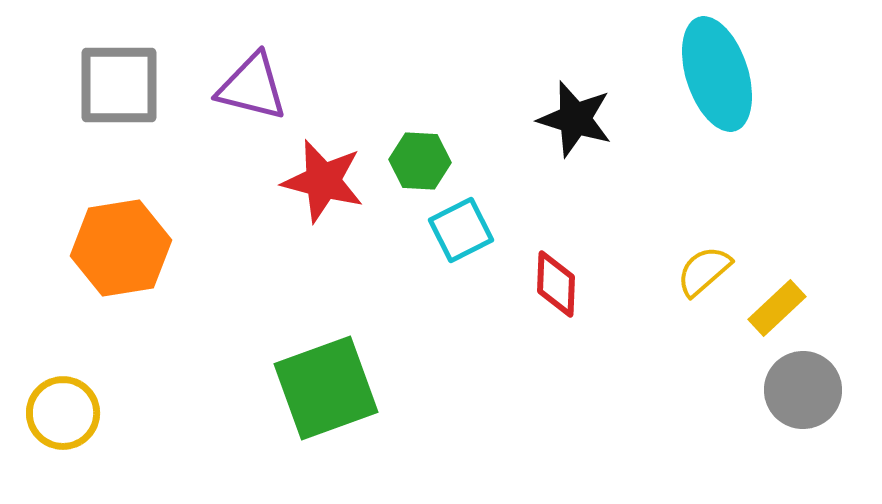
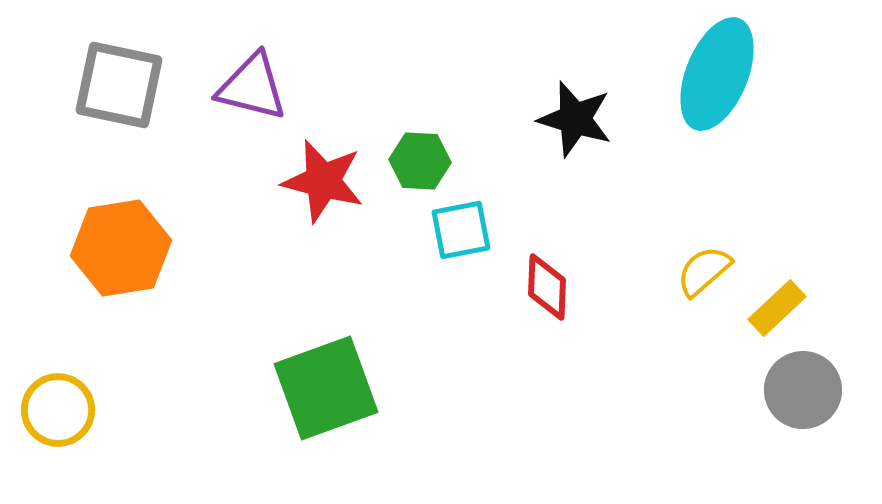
cyan ellipse: rotated 40 degrees clockwise
gray square: rotated 12 degrees clockwise
cyan square: rotated 16 degrees clockwise
red diamond: moved 9 px left, 3 px down
yellow circle: moved 5 px left, 3 px up
